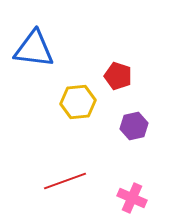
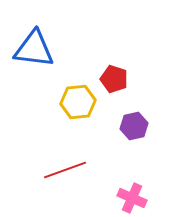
red pentagon: moved 4 px left, 3 px down
red line: moved 11 px up
